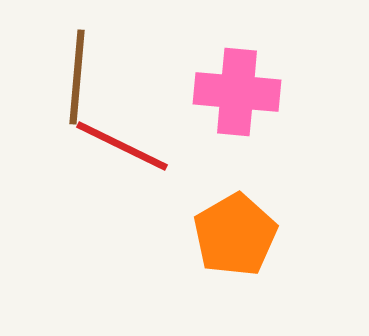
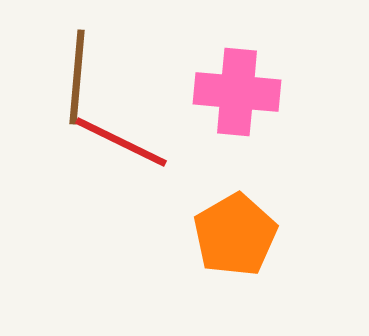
red line: moved 1 px left, 4 px up
